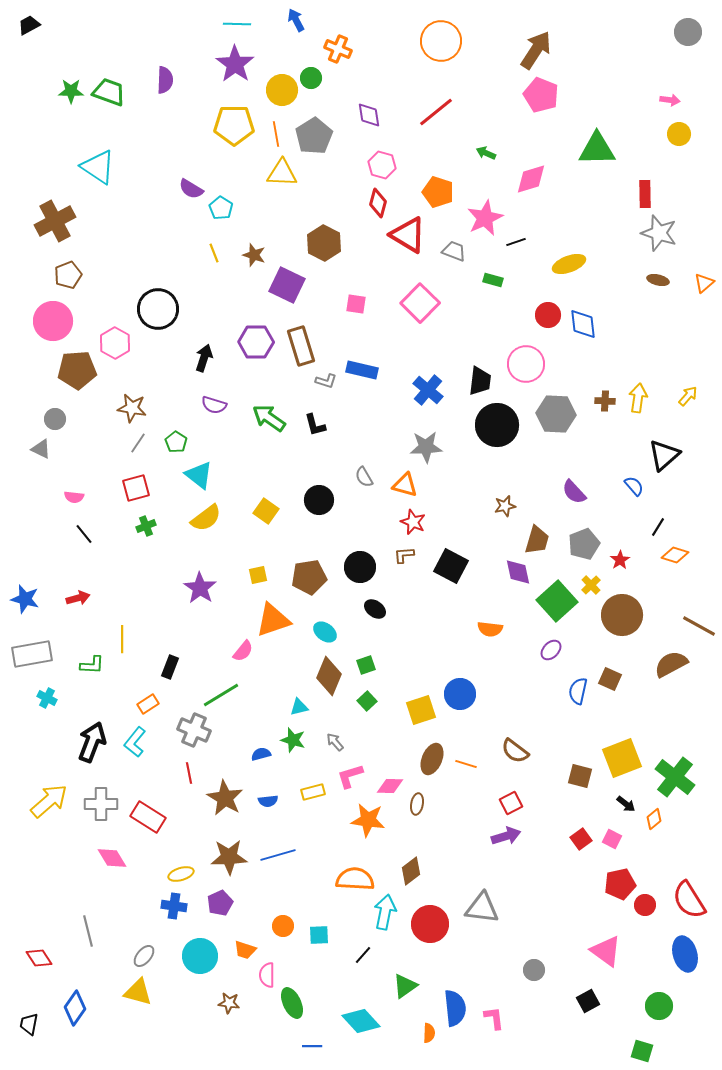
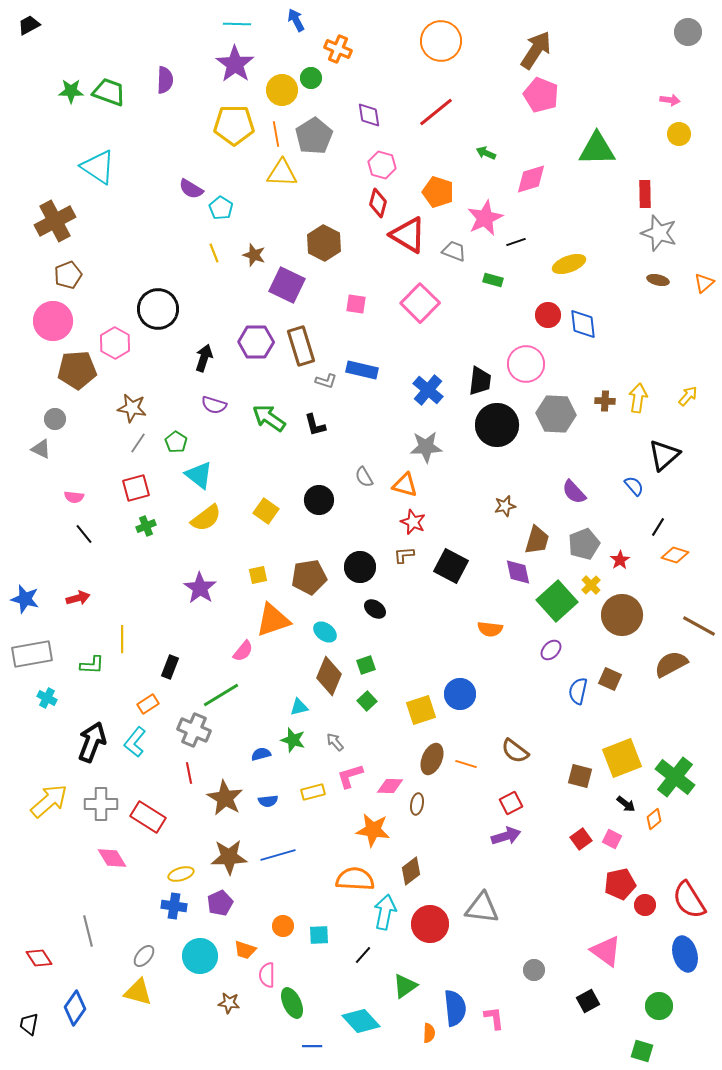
orange star at (368, 820): moved 5 px right, 10 px down
